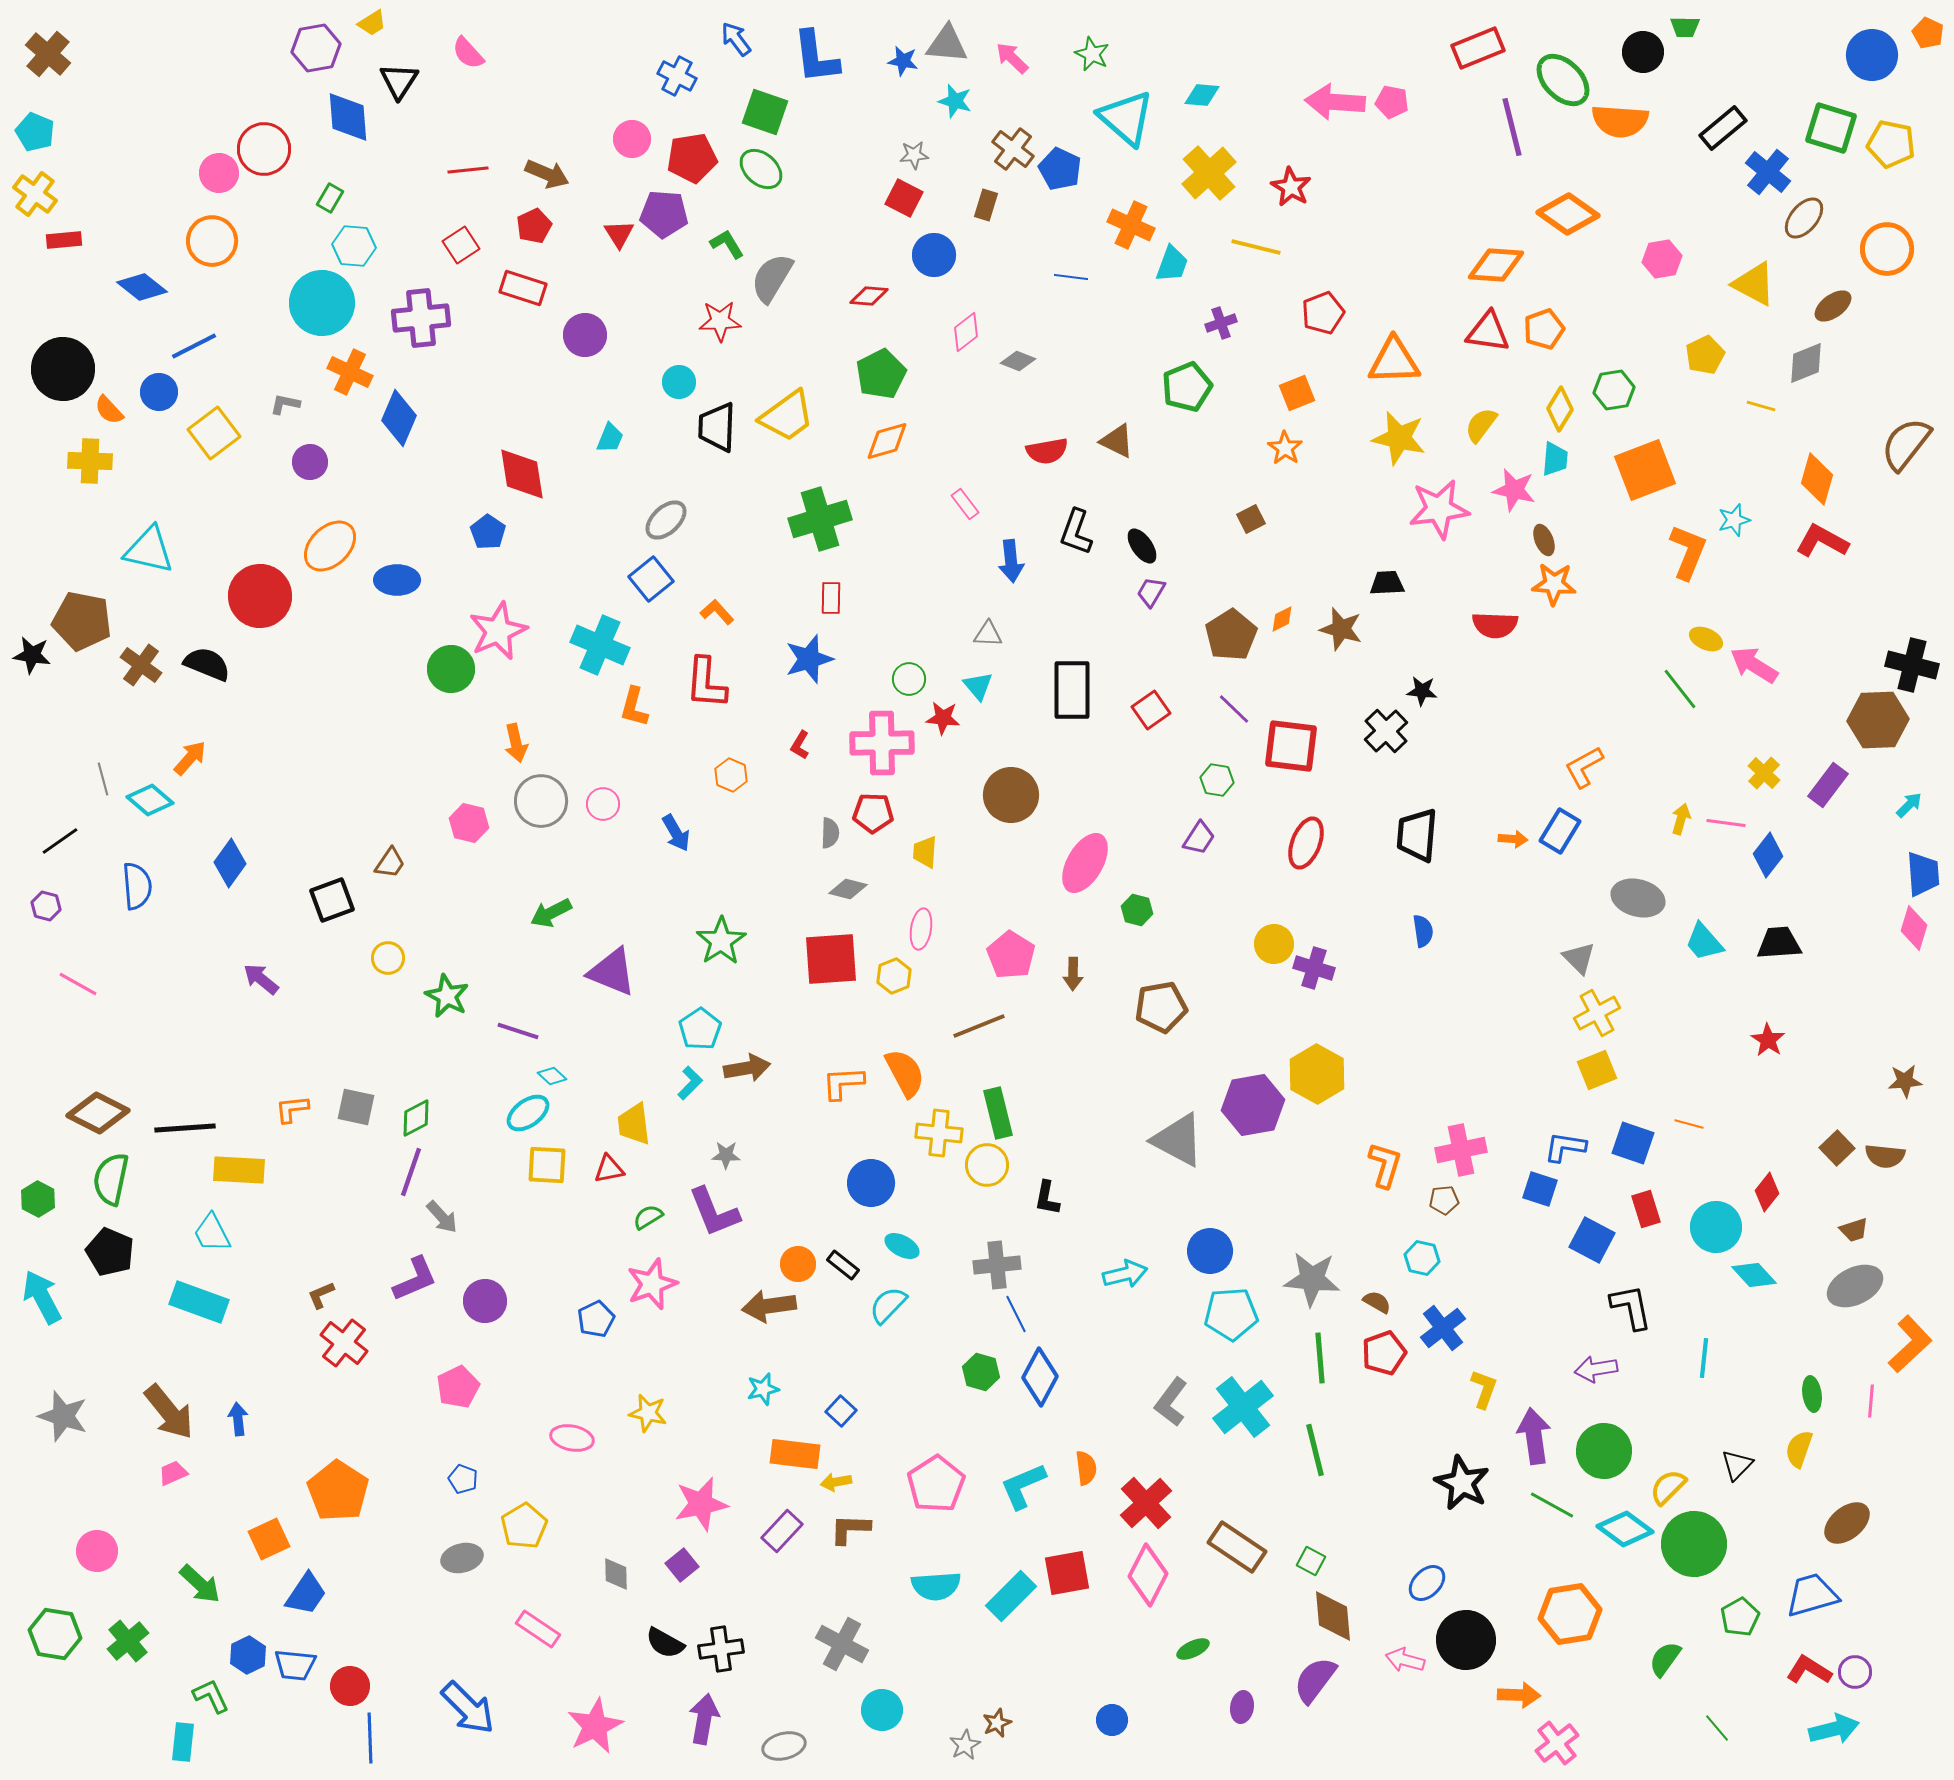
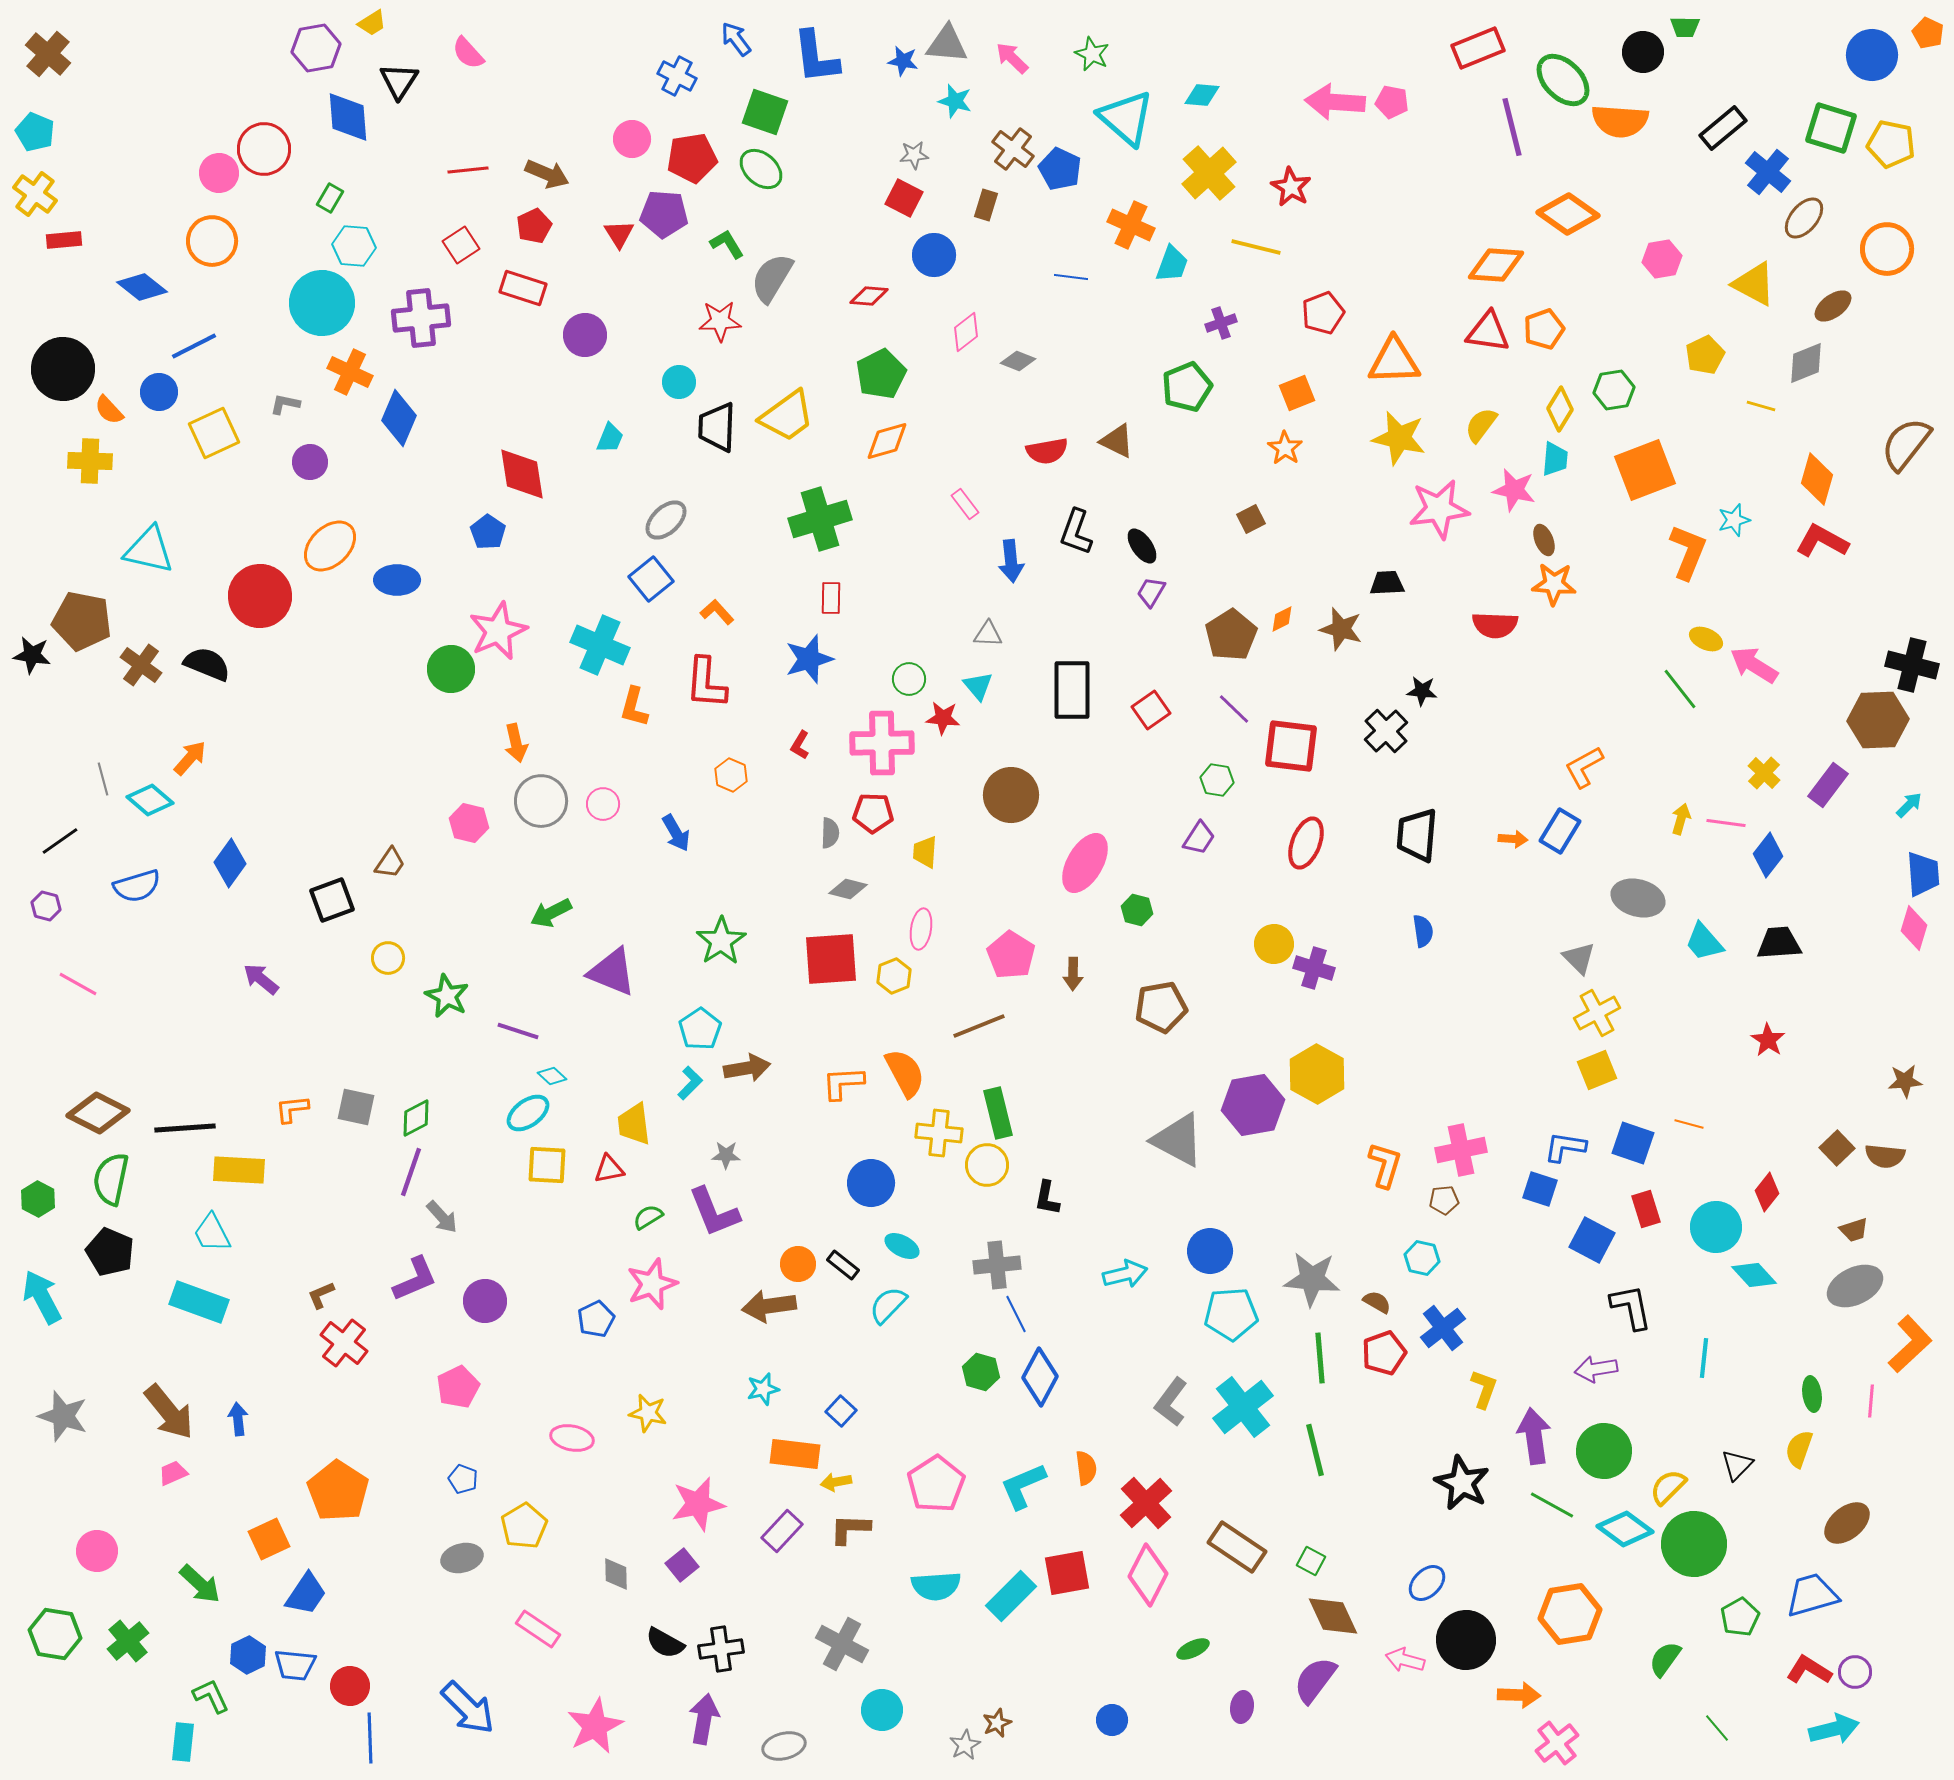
yellow square at (214, 433): rotated 12 degrees clockwise
blue semicircle at (137, 886): rotated 78 degrees clockwise
pink star at (701, 1504): moved 3 px left
brown diamond at (1333, 1616): rotated 20 degrees counterclockwise
